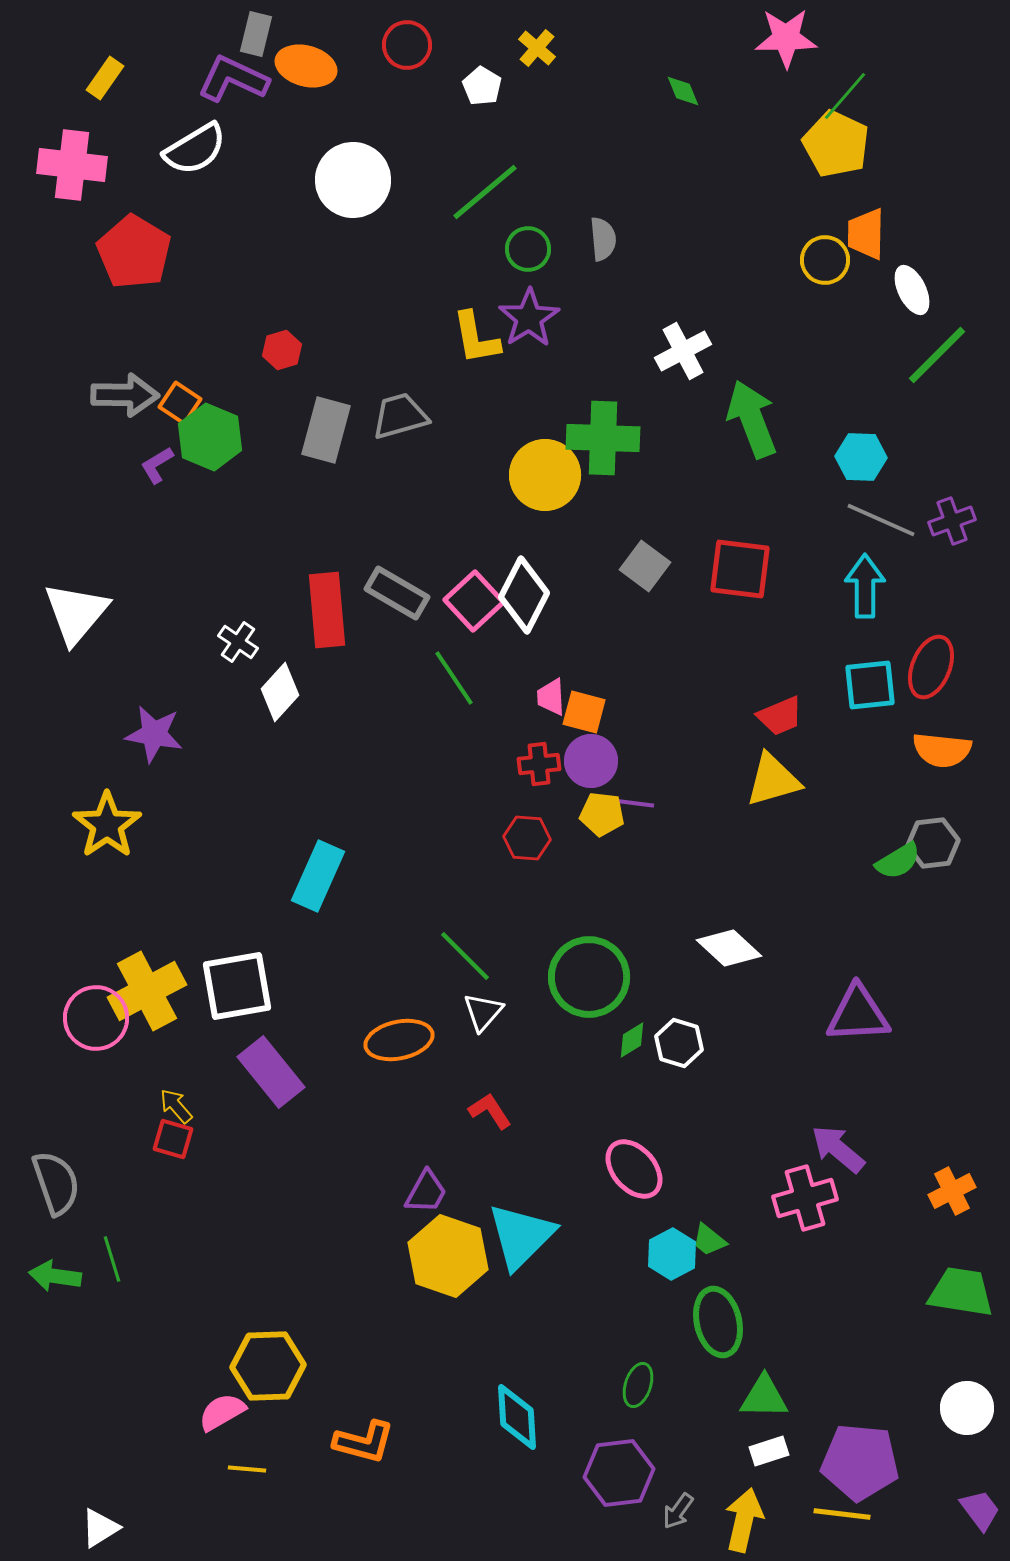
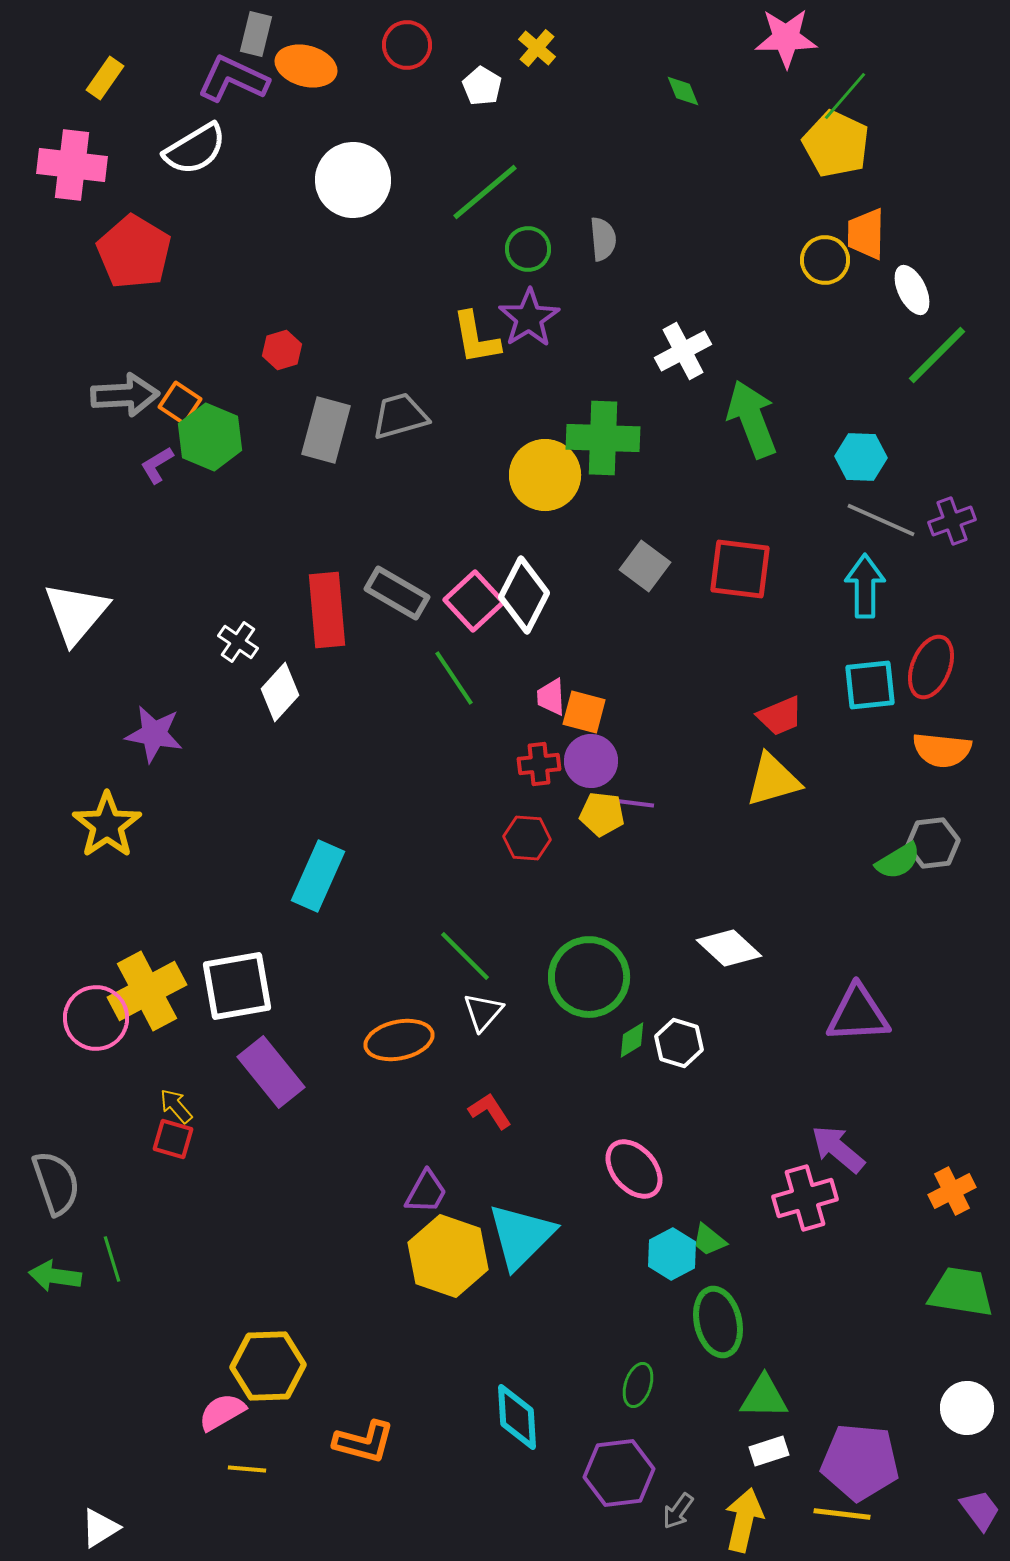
gray arrow at (125, 395): rotated 4 degrees counterclockwise
